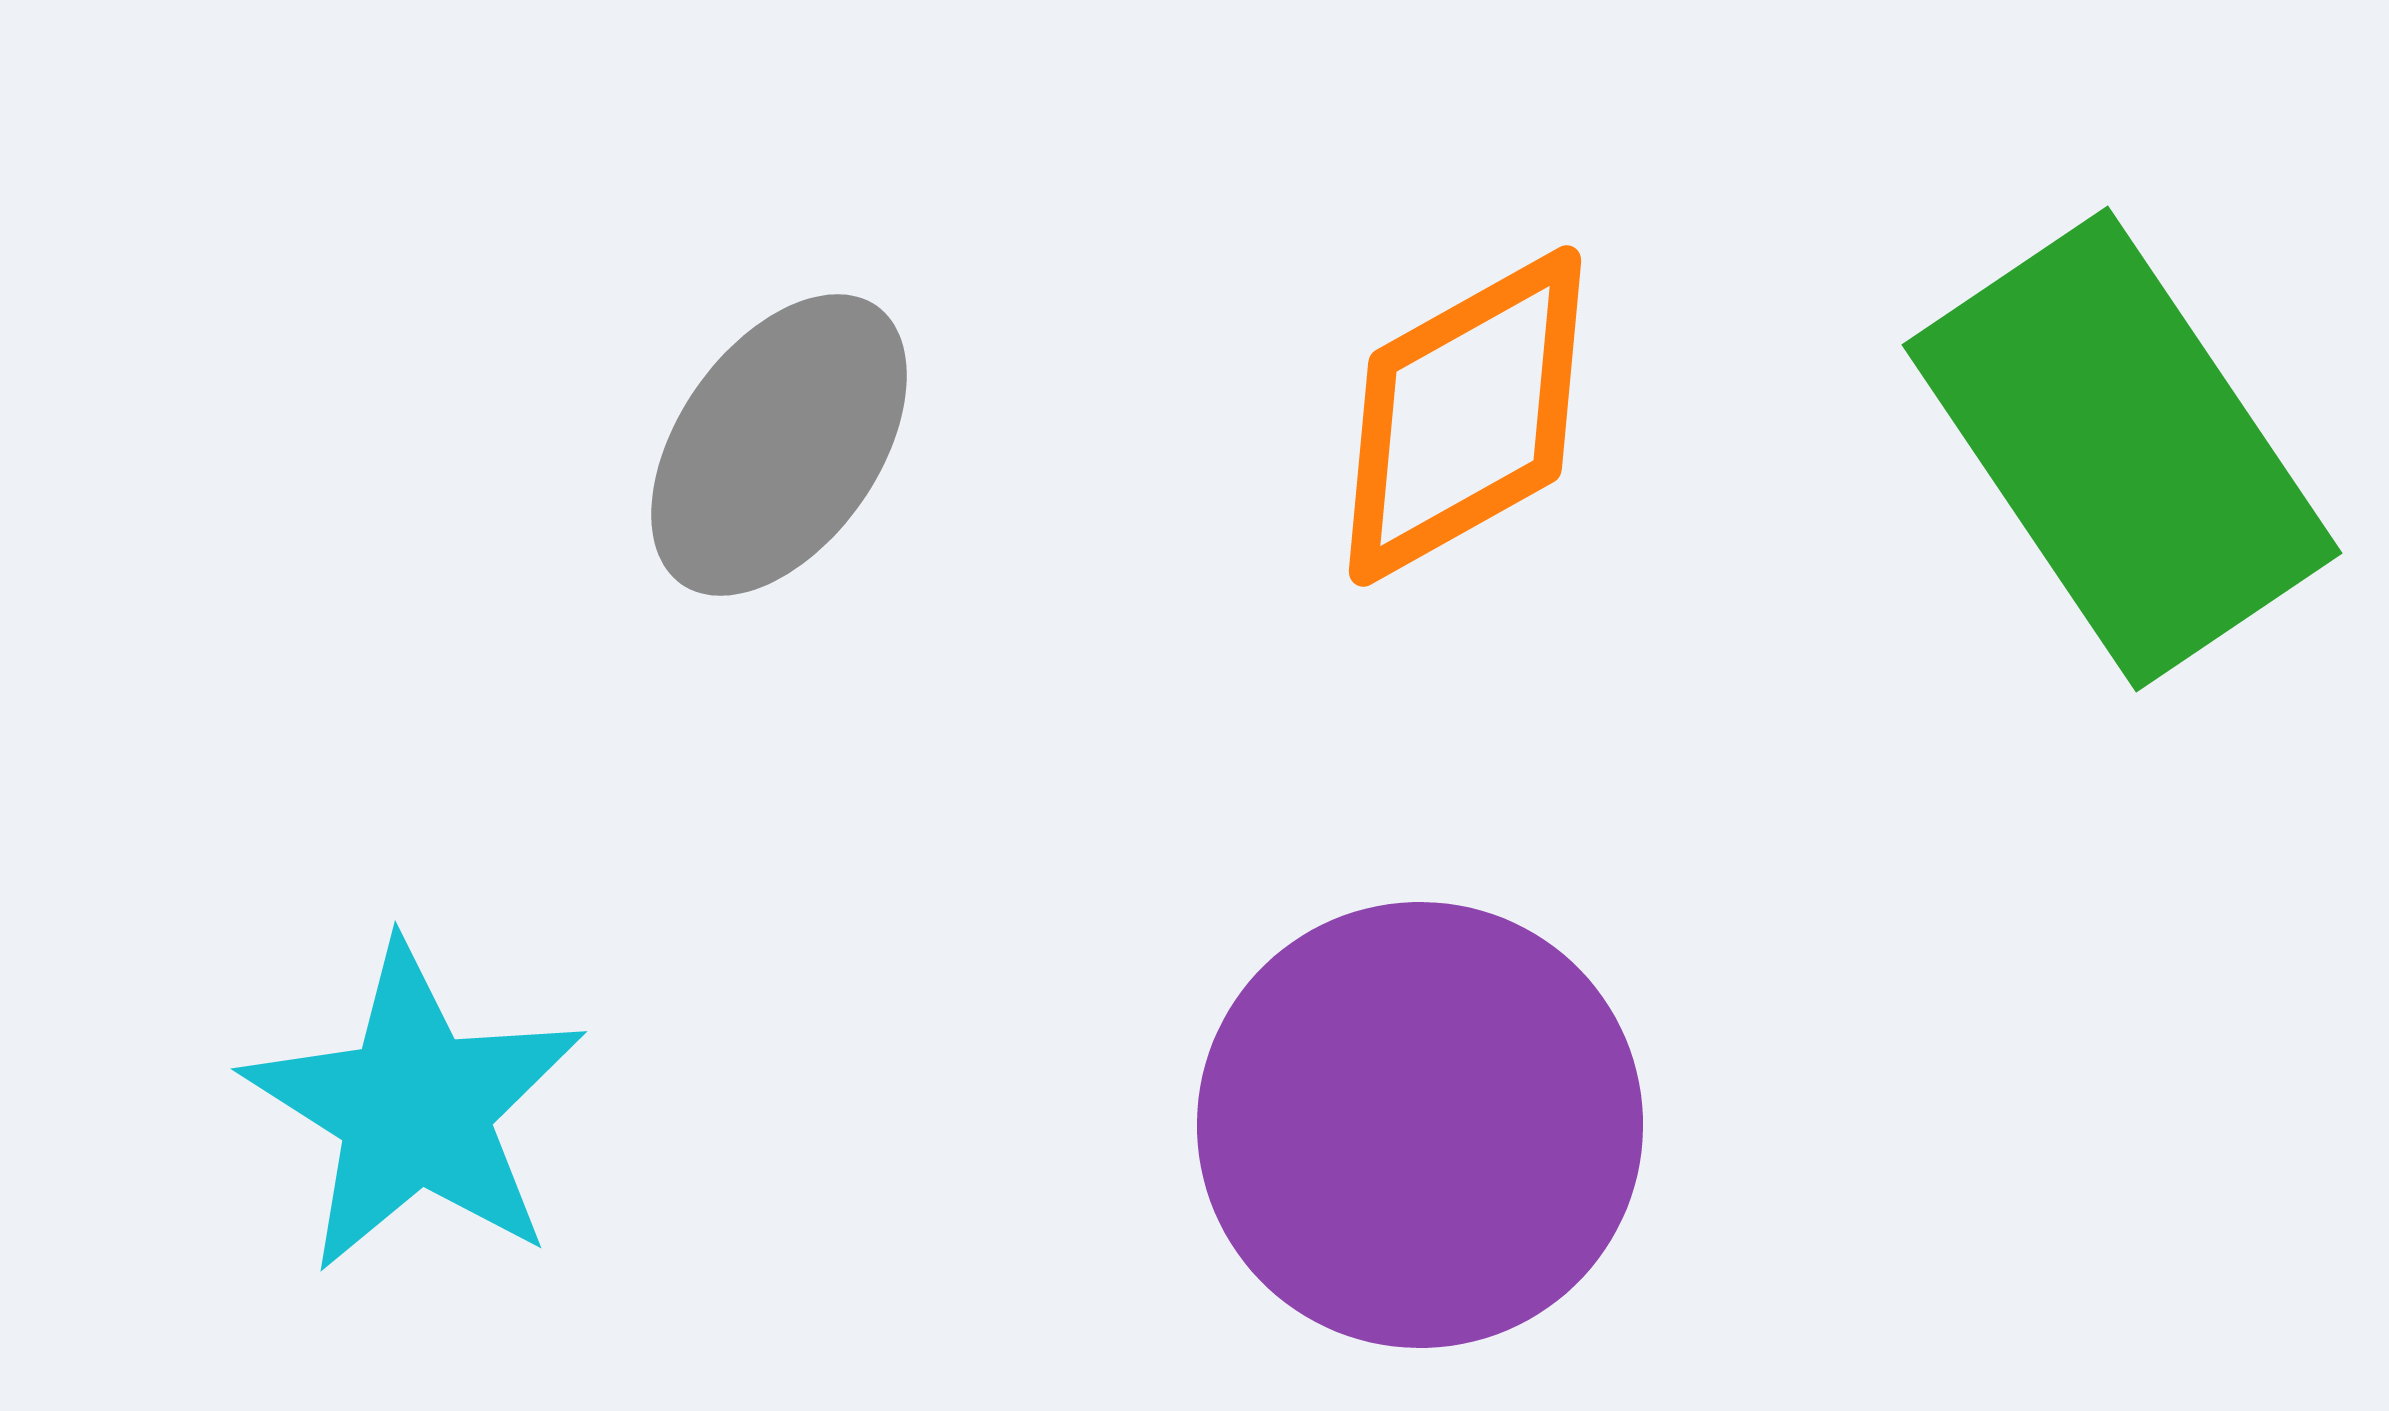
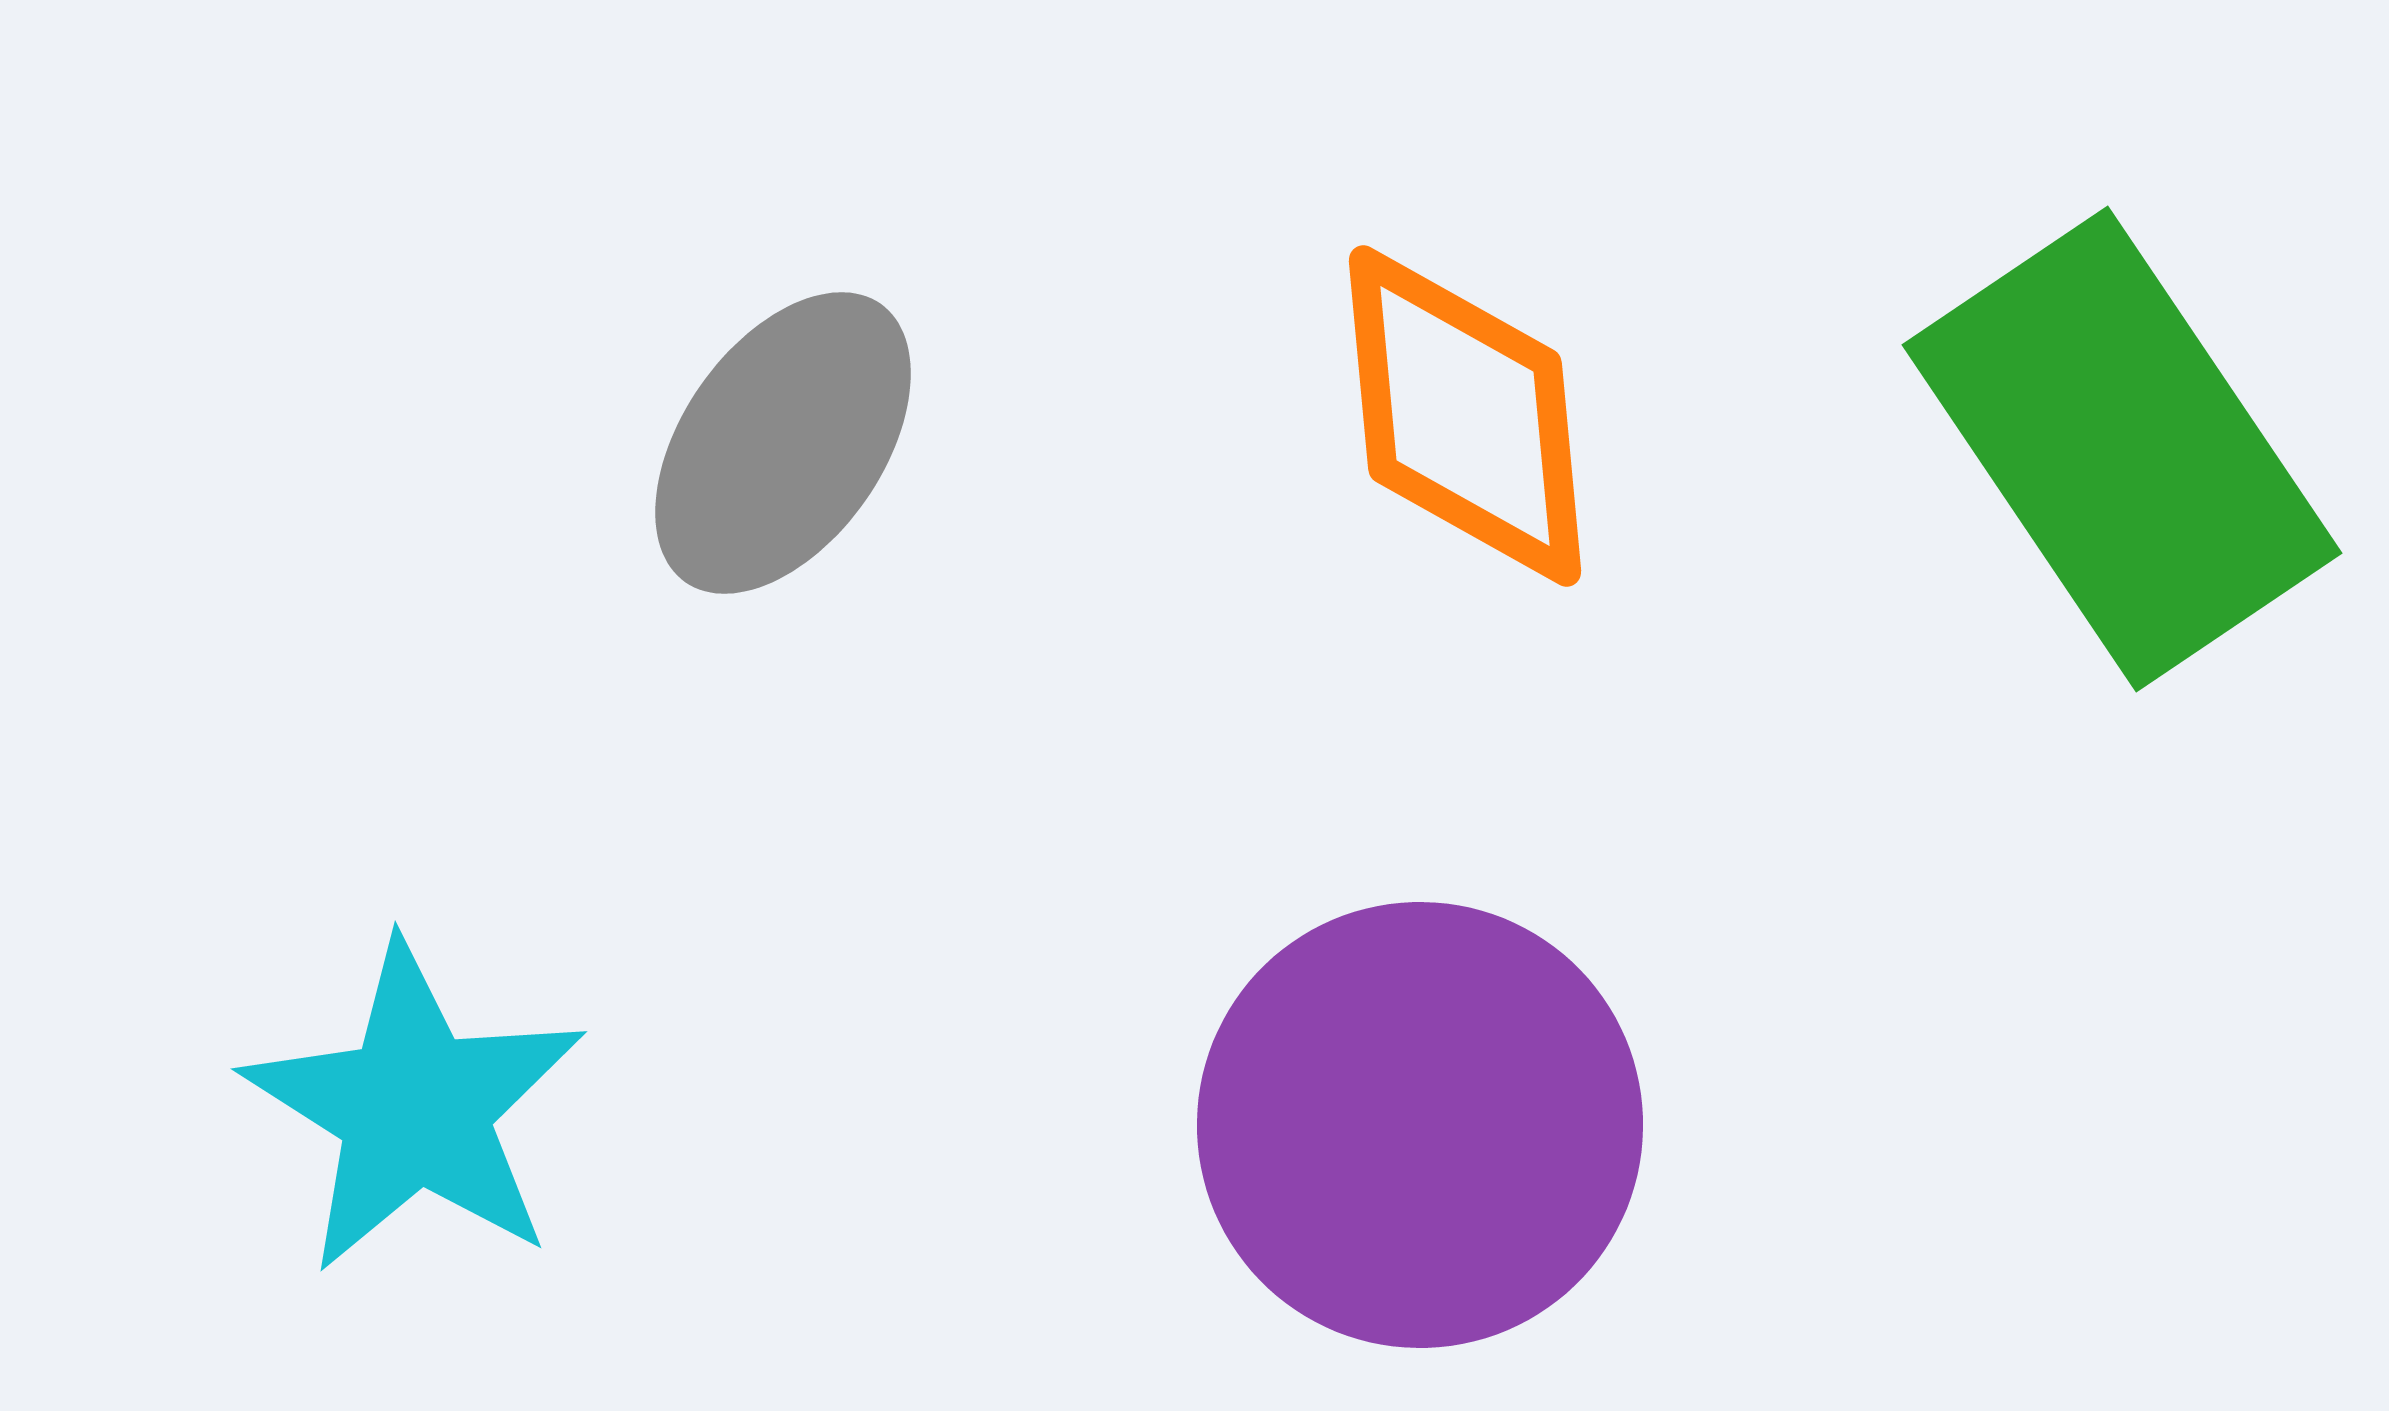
orange diamond: rotated 66 degrees counterclockwise
gray ellipse: moved 4 px right, 2 px up
